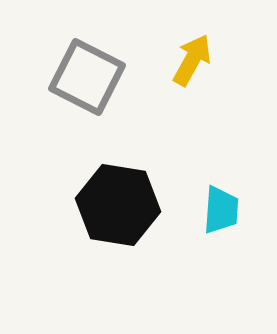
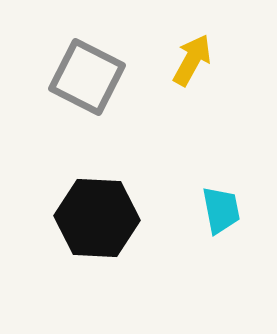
black hexagon: moved 21 px left, 13 px down; rotated 6 degrees counterclockwise
cyan trapezoid: rotated 15 degrees counterclockwise
